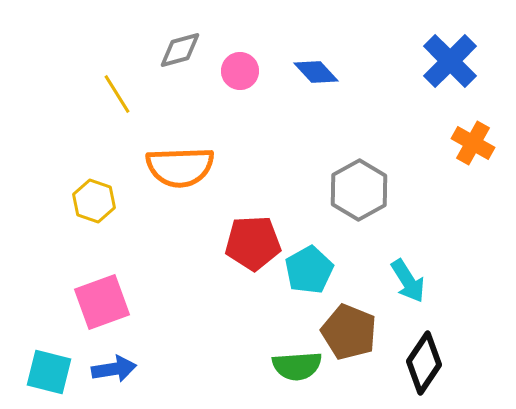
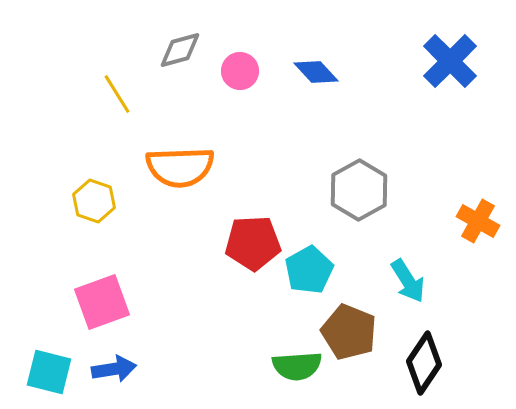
orange cross: moved 5 px right, 78 px down
